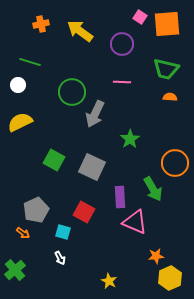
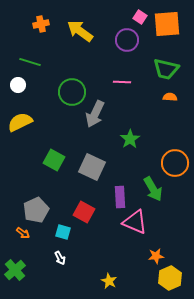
purple circle: moved 5 px right, 4 px up
